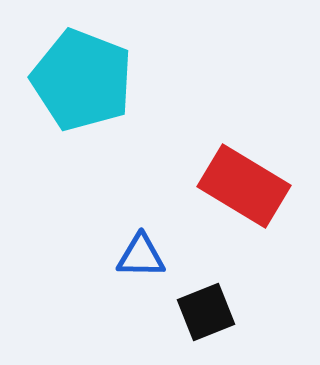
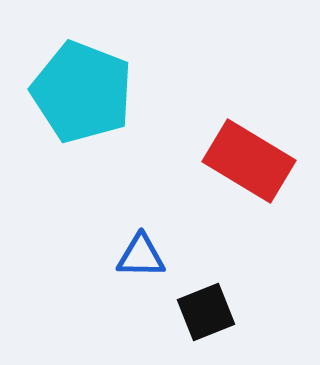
cyan pentagon: moved 12 px down
red rectangle: moved 5 px right, 25 px up
